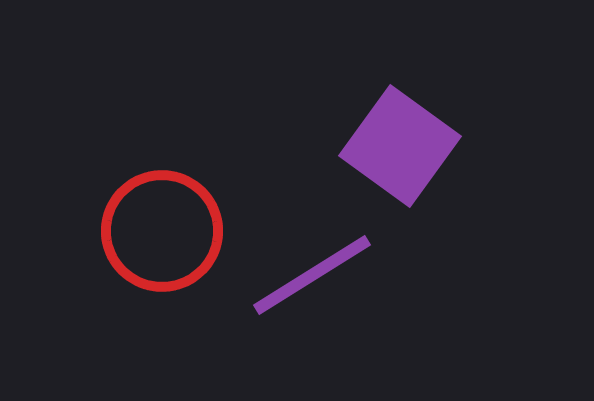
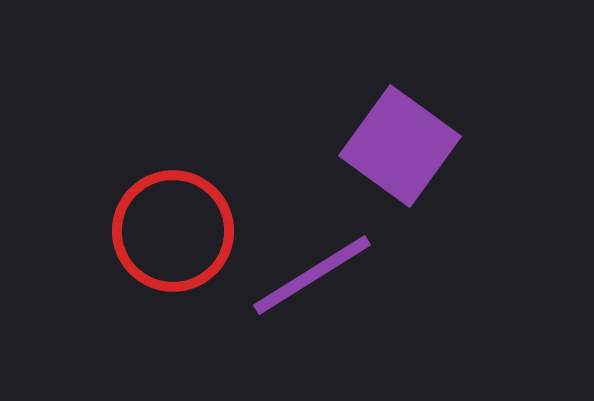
red circle: moved 11 px right
